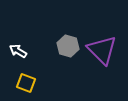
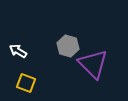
purple triangle: moved 9 px left, 14 px down
